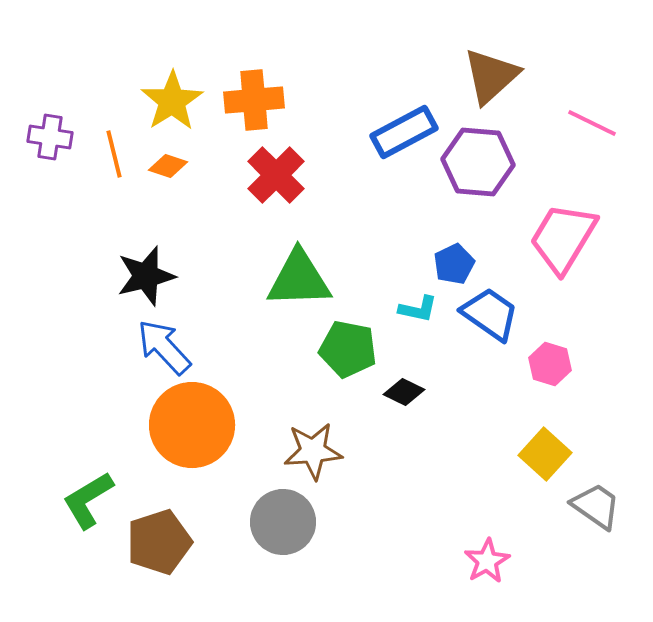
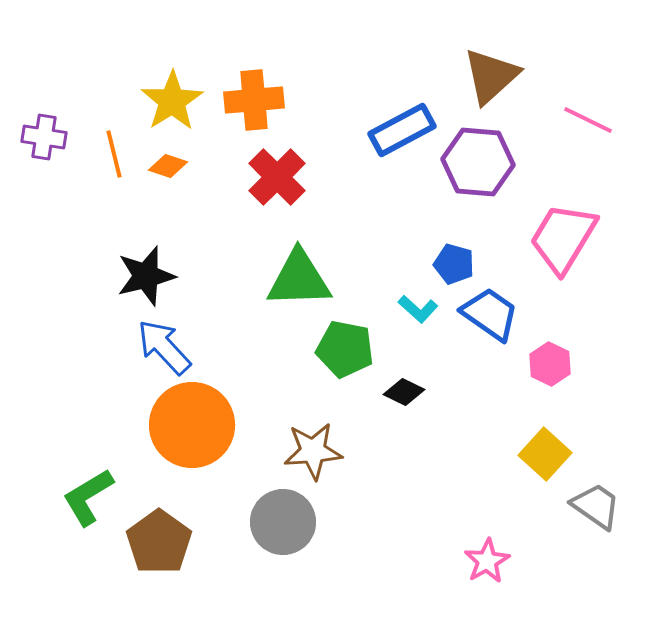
pink line: moved 4 px left, 3 px up
blue rectangle: moved 2 px left, 2 px up
purple cross: moved 6 px left
red cross: moved 1 px right, 2 px down
blue pentagon: rotated 30 degrees counterclockwise
cyan L-shape: rotated 30 degrees clockwise
green pentagon: moved 3 px left
pink hexagon: rotated 9 degrees clockwise
green L-shape: moved 3 px up
brown pentagon: rotated 18 degrees counterclockwise
